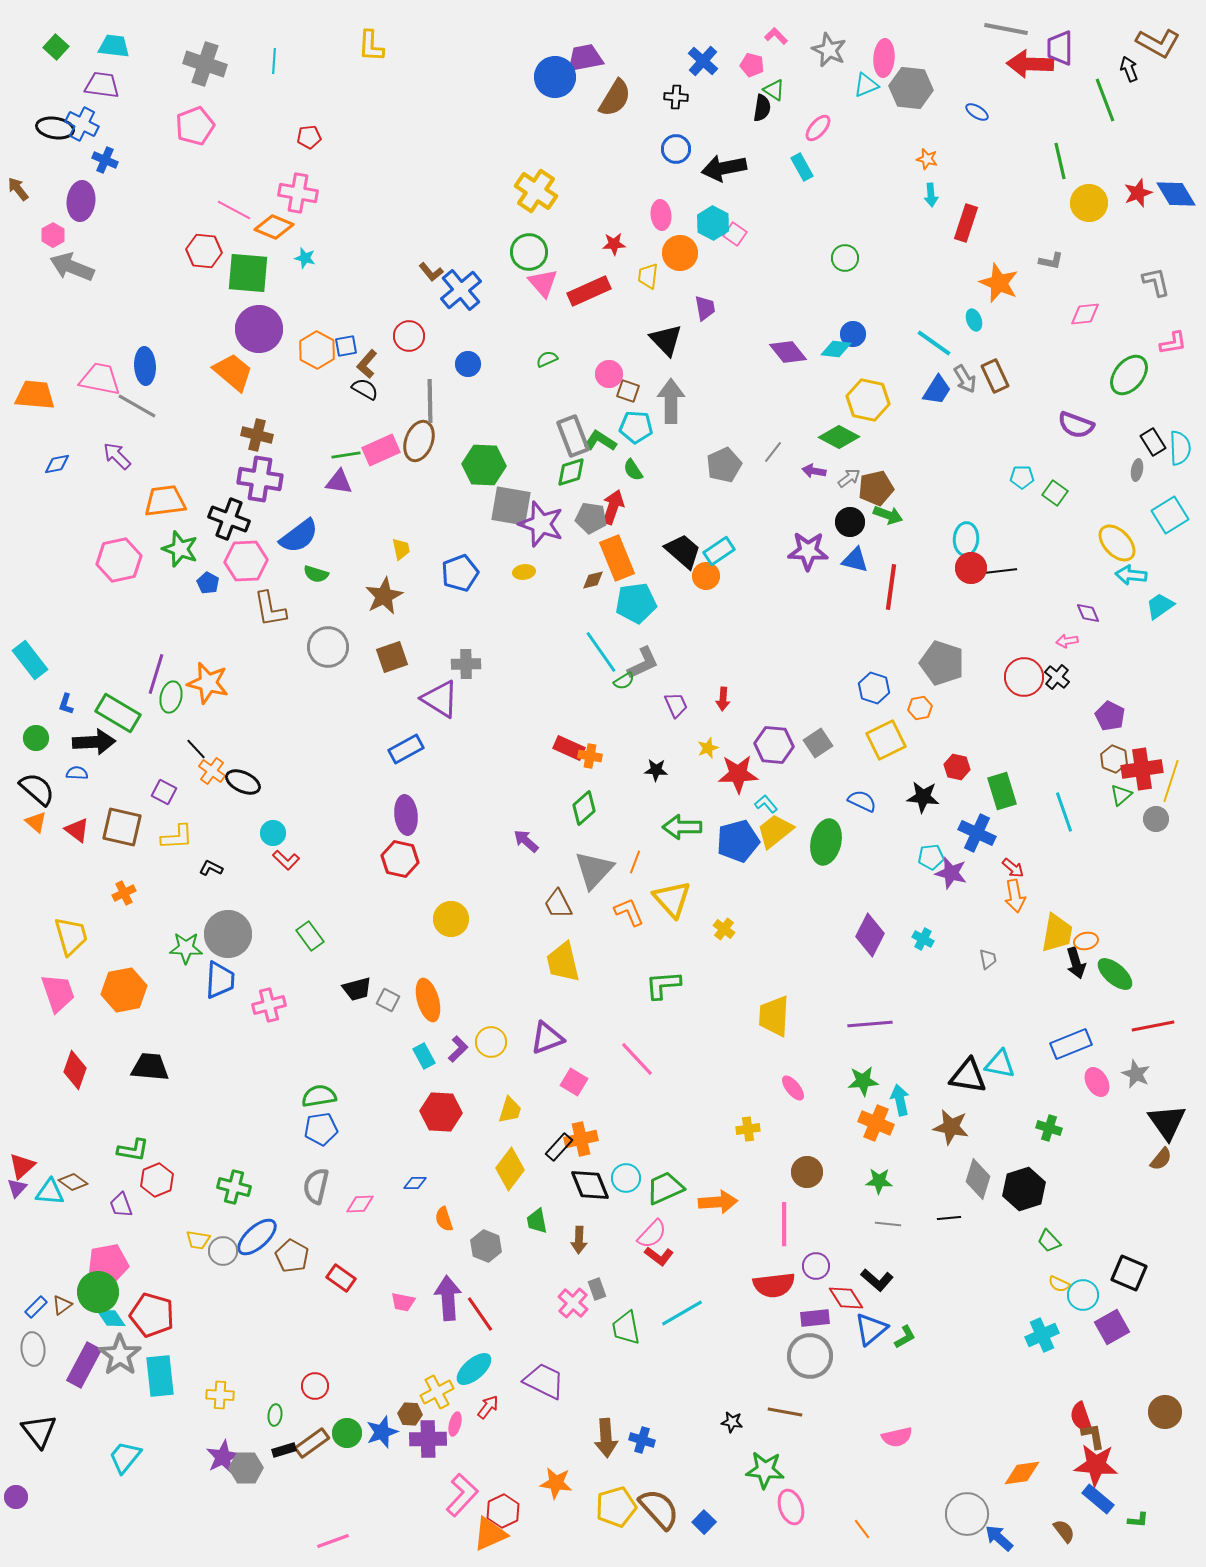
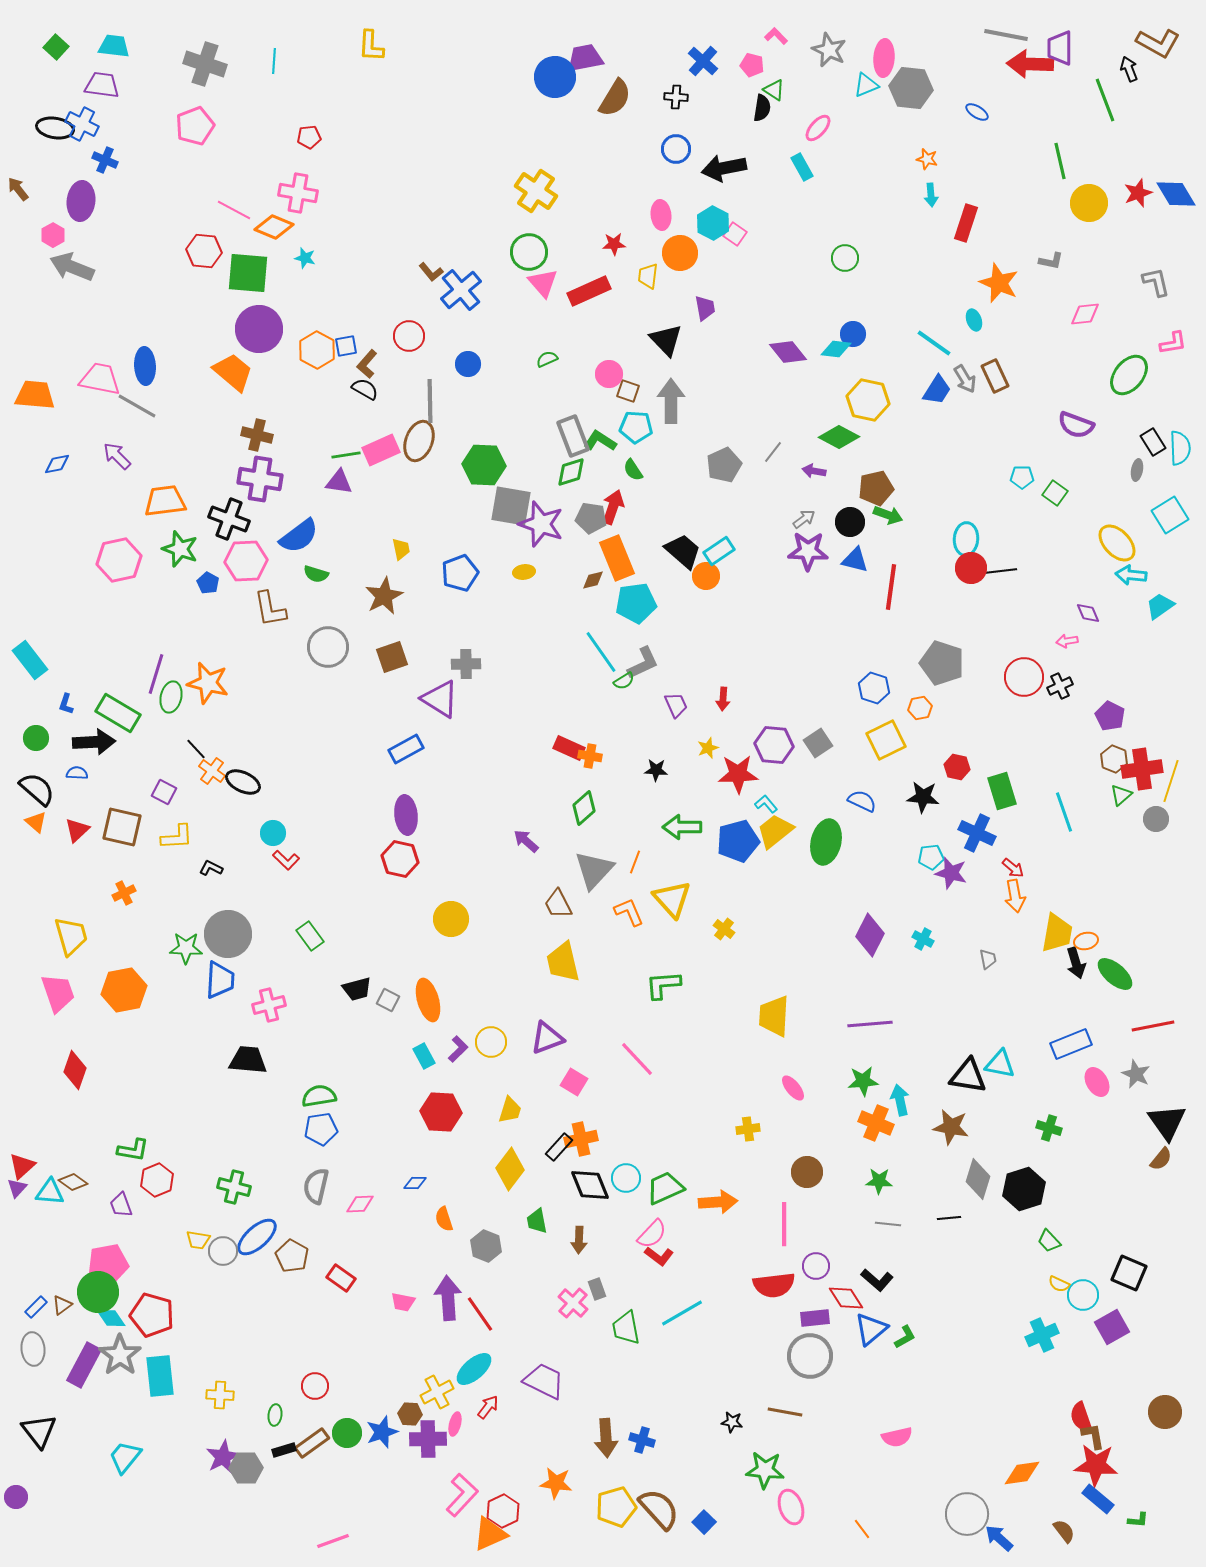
gray line at (1006, 29): moved 6 px down
gray arrow at (849, 478): moved 45 px left, 41 px down
black cross at (1057, 677): moved 3 px right, 9 px down; rotated 25 degrees clockwise
red triangle at (77, 830): rotated 40 degrees clockwise
black trapezoid at (150, 1067): moved 98 px right, 7 px up
